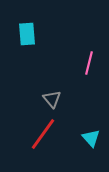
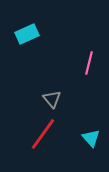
cyan rectangle: rotated 70 degrees clockwise
